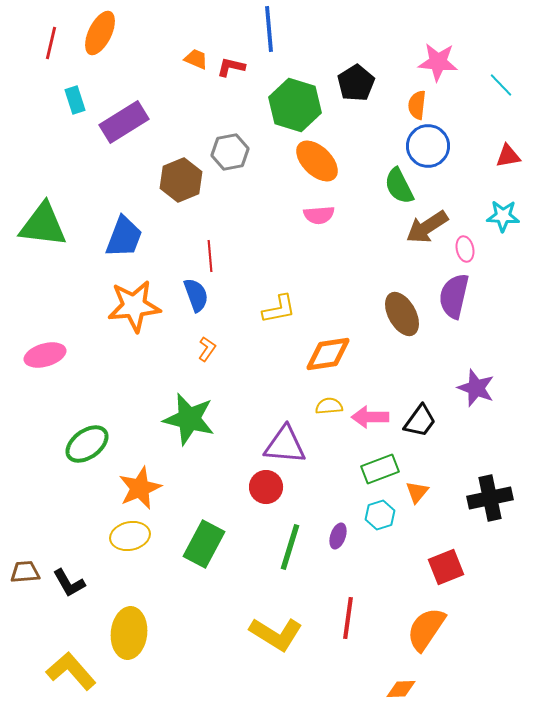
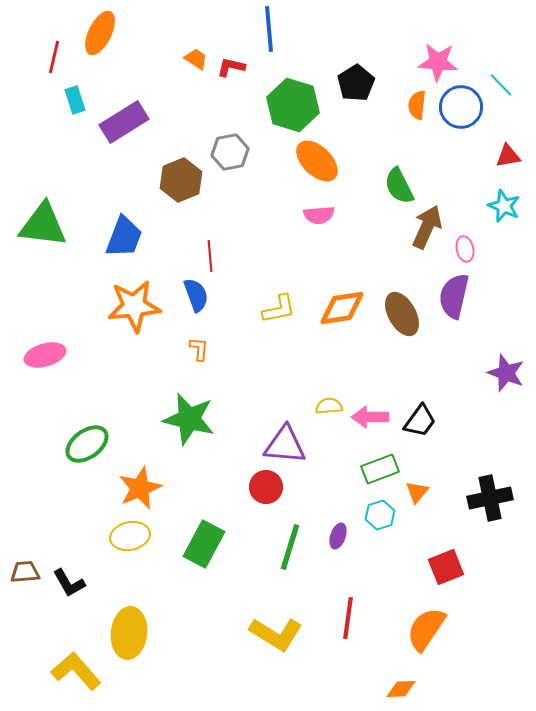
red line at (51, 43): moved 3 px right, 14 px down
orange trapezoid at (196, 59): rotated 10 degrees clockwise
green hexagon at (295, 105): moved 2 px left
blue circle at (428, 146): moved 33 px right, 39 px up
cyan star at (503, 216): moved 1 px right, 10 px up; rotated 20 degrees clockwise
brown arrow at (427, 227): rotated 147 degrees clockwise
orange L-shape at (207, 349): moved 8 px left; rotated 30 degrees counterclockwise
orange diamond at (328, 354): moved 14 px right, 46 px up
purple star at (476, 388): moved 30 px right, 15 px up
yellow L-shape at (71, 671): moved 5 px right
